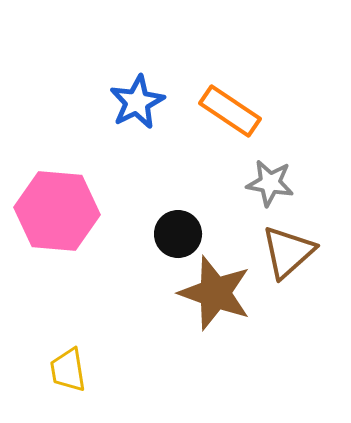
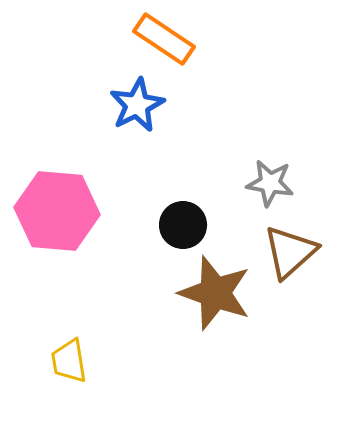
blue star: moved 3 px down
orange rectangle: moved 66 px left, 72 px up
black circle: moved 5 px right, 9 px up
brown triangle: moved 2 px right
yellow trapezoid: moved 1 px right, 9 px up
